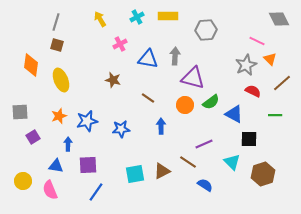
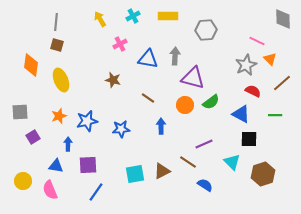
cyan cross at (137, 17): moved 4 px left, 1 px up
gray diamond at (279, 19): moved 4 px right; rotated 25 degrees clockwise
gray line at (56, 22): rotated 12 degrees counterclockwise
blue triangle at (234, 114): moved 7 px right
